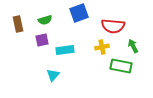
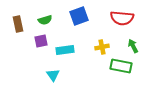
blue square: moved 3 px down
red semicircle: moved 9 px right, 8 px up
purple square: moved 1 px left, 1 px down
cyan triangle: rotated 16 degrees counterclockwise
